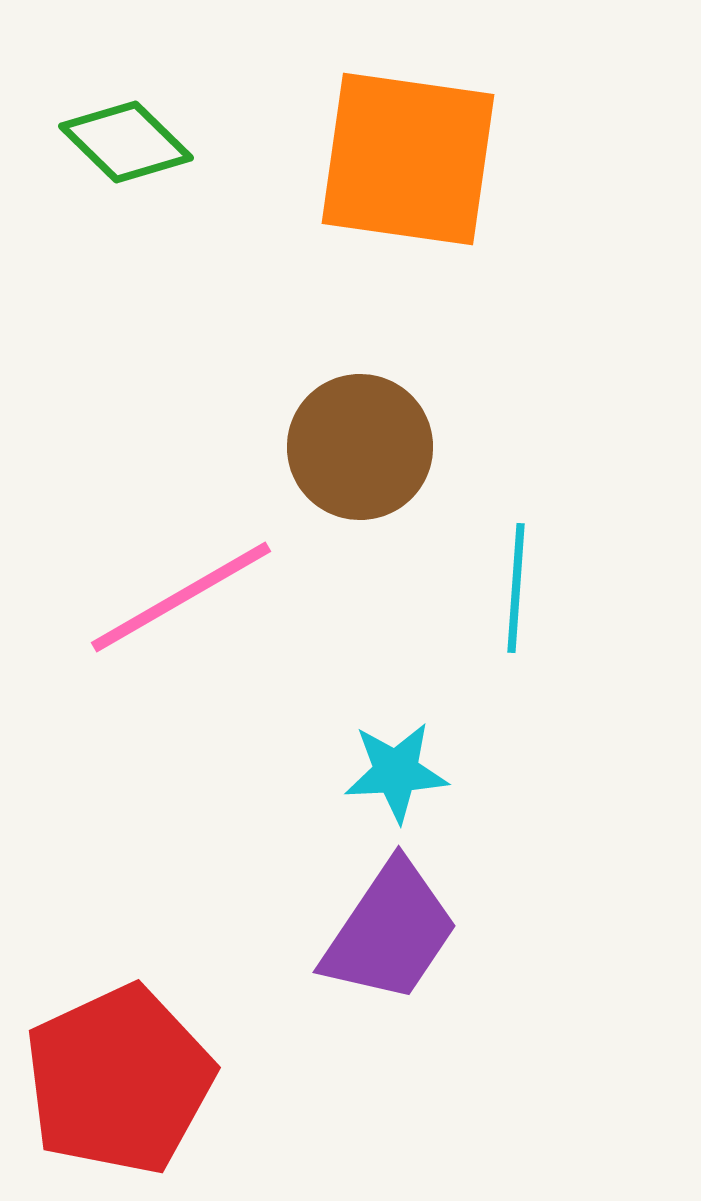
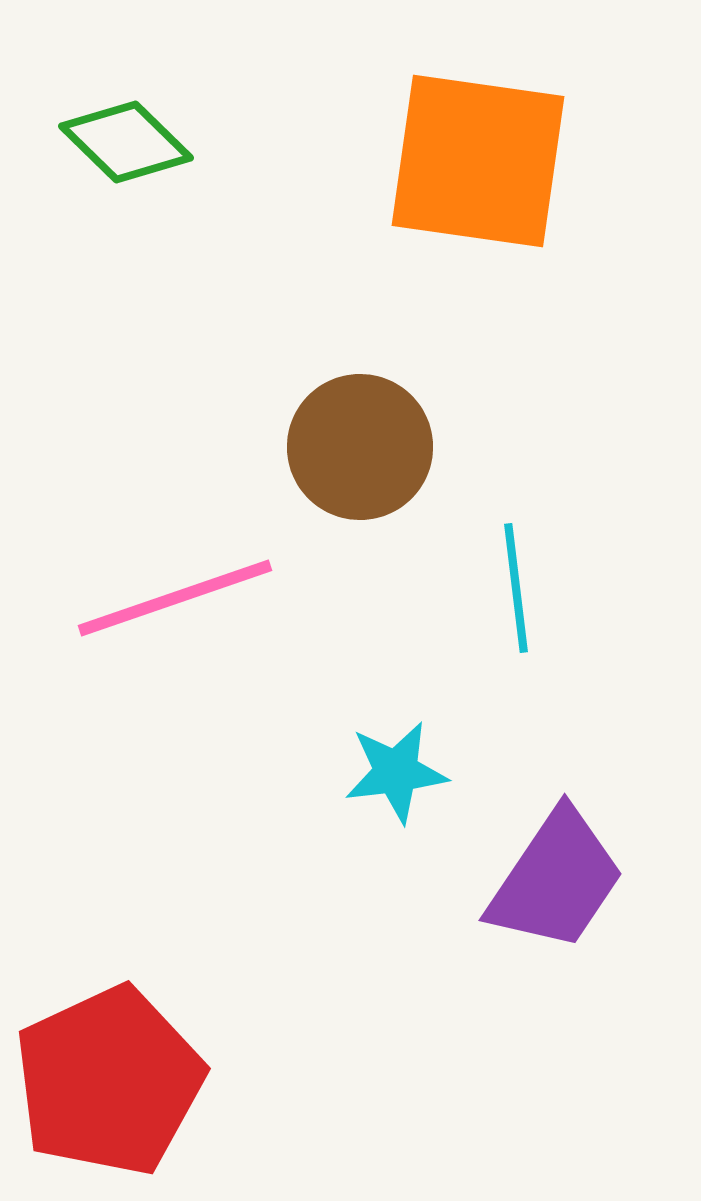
orange square: moved 70 px right, 2 px down
cyan line: rotated 11 degrees counterclockwise
pink line: moved 6 px left, 1 px down; rotated 11 degrees clockwise
cyan star: rotated 4 degrees counterclockwise
purple trapezoid: moved 166 px right, 52 px up
red pentagon: moved 10 px left, 1 px down
